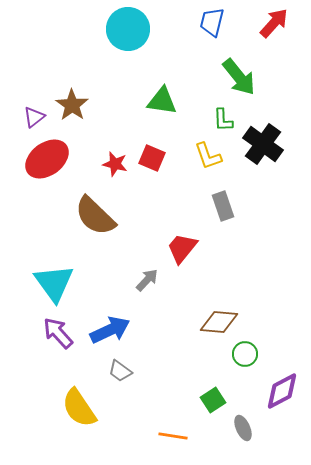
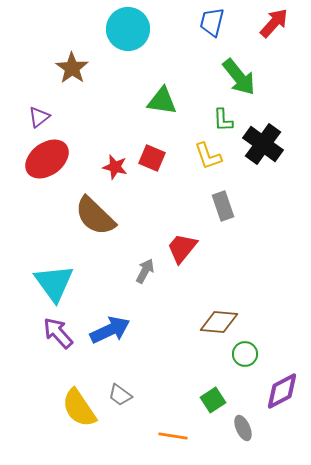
brown star: moved 37 px up
purple triangle: moved 5 px right
red star: moved 3 px down
gray arrow: moved 2 px left, 9 px up; rotated 15 degrees counterclockwise
gray trapezoid: moved 24 px down
